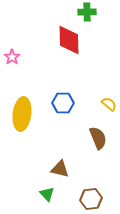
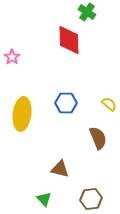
green cross: rotated 36 degrees clockwise
blue hexagon: moved 3 px right
green triangle: moved 3 px left, 5 px down
